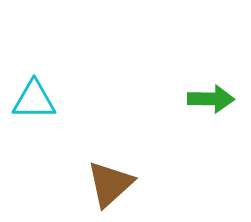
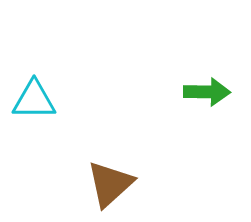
green arrow: moved 4 px left, 7 px up
